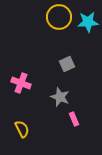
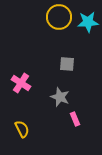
gray square: rotated 28 degrees clockwise
pink cross: rotated 12 degrees clockwise
pink rectangle: moved 1 px right
